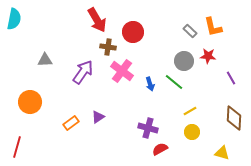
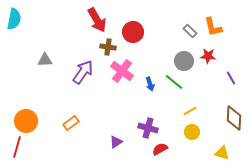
orange circle: moved 4 px left, 19 px down
purple triangle: moved 18 px right, 25 px down
